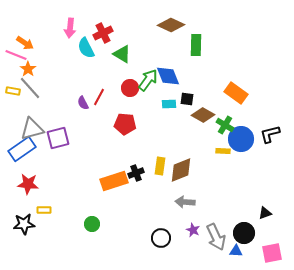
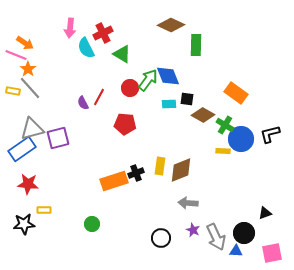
gray arrow at (185, 202): moved 3 px right, 1 px down
